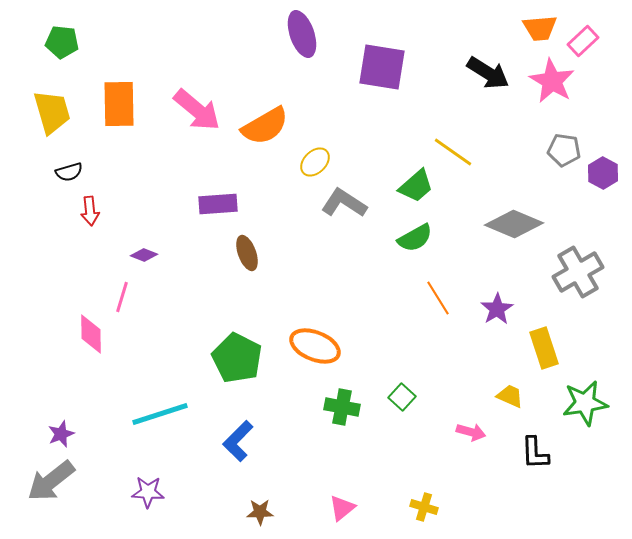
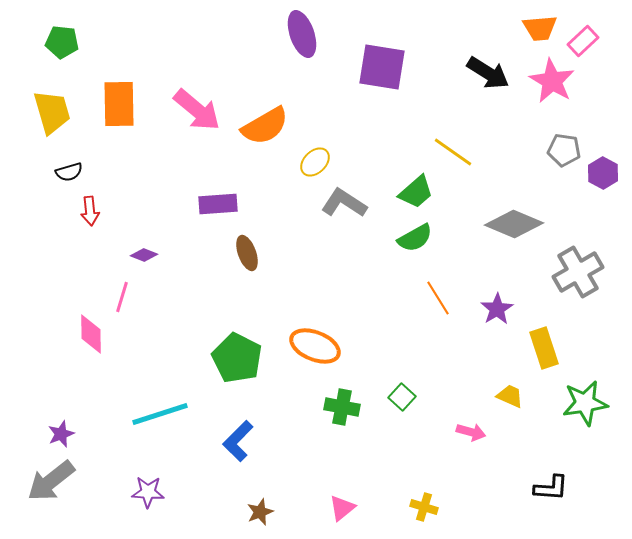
green trapezoid at (416, 186): moved 6 px down
black L-shape at (535, 453): moved 16 px right, 35 px down; rotated 84 degrees counterclockwise
brown star at (260, 512): rotated 20 degrees counterclockwise
